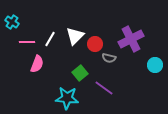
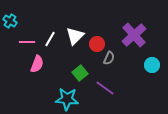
cyan cross: moved 2 px left, 1 px up
purple cross: moved 3 px right, 4 px up; rotated 15 degrees counterclockwise
red circle: moved 2 px right
gray semicircle: rotated 80 degrees counterclockwise
cyan circle: moved 3 px left
purple line: moved 1 px right
cyan star: moved 1 px down
